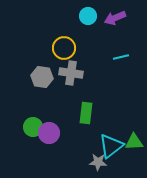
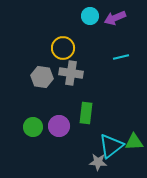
cyan circle: moved 2 px right
yellow circle: moved 1 px left
purple circle: moved 10 px right, 7 px up
